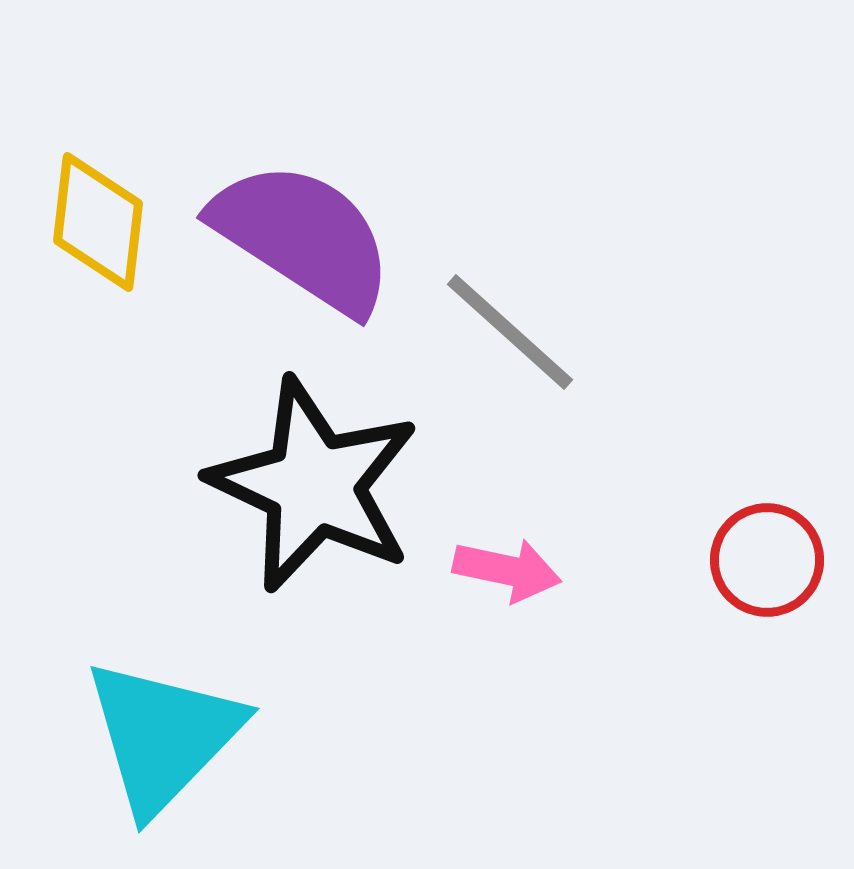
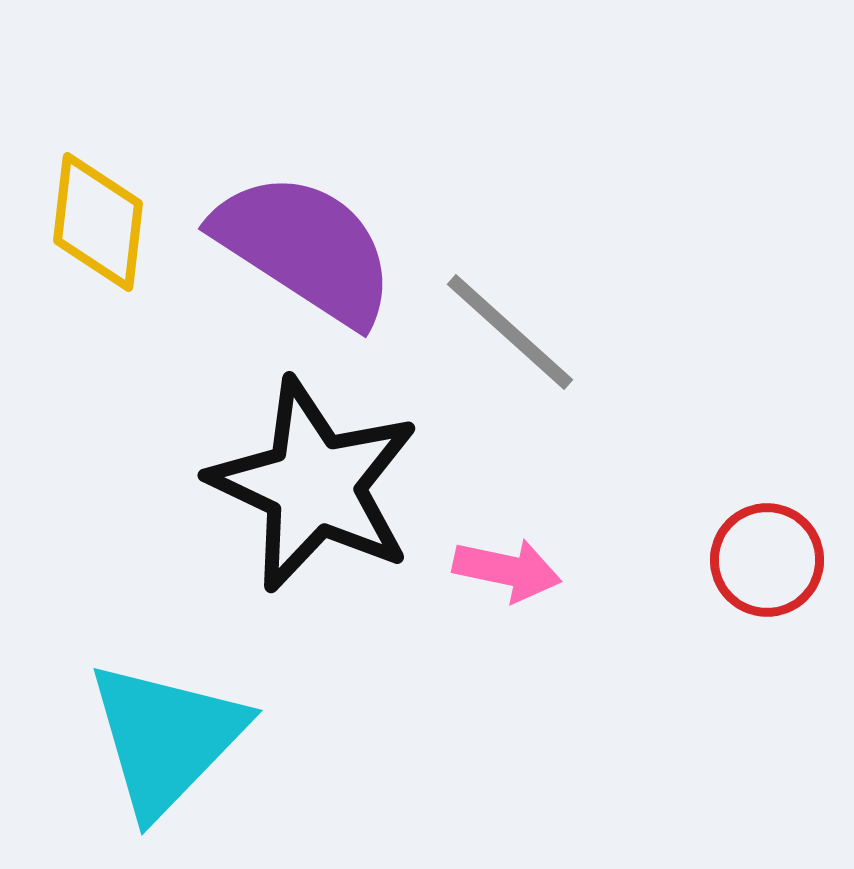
purple semicircle: moved 2 px right, 11 px down
cyan triangle: moved 3 px right, 2 px down
